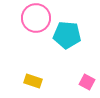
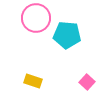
pink square: rotated 14 degrees clockwise
